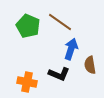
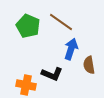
brown line: moved 1 px right
brown semicircle: moved 1 px left
black L-shape: moved 7 px left
orange cross: moved 1 px left, 3 px down
